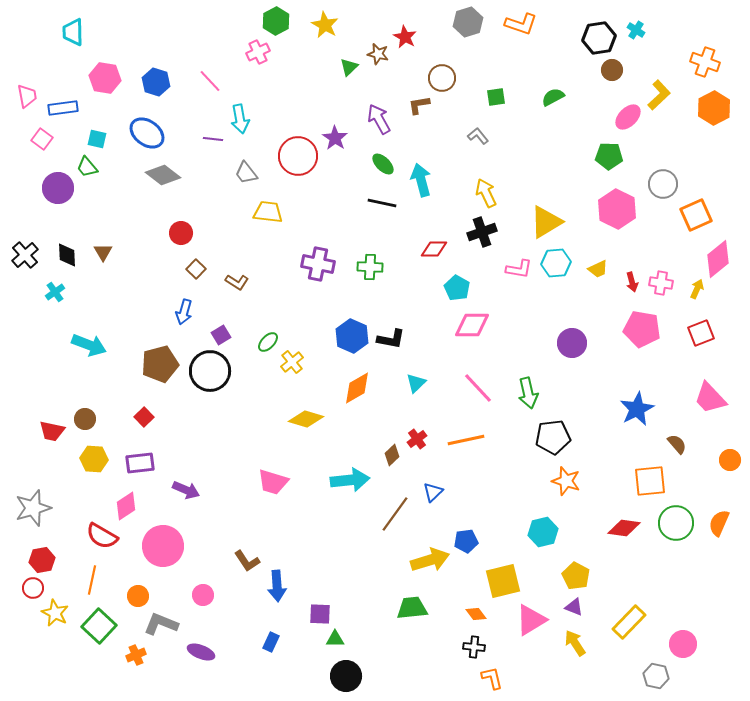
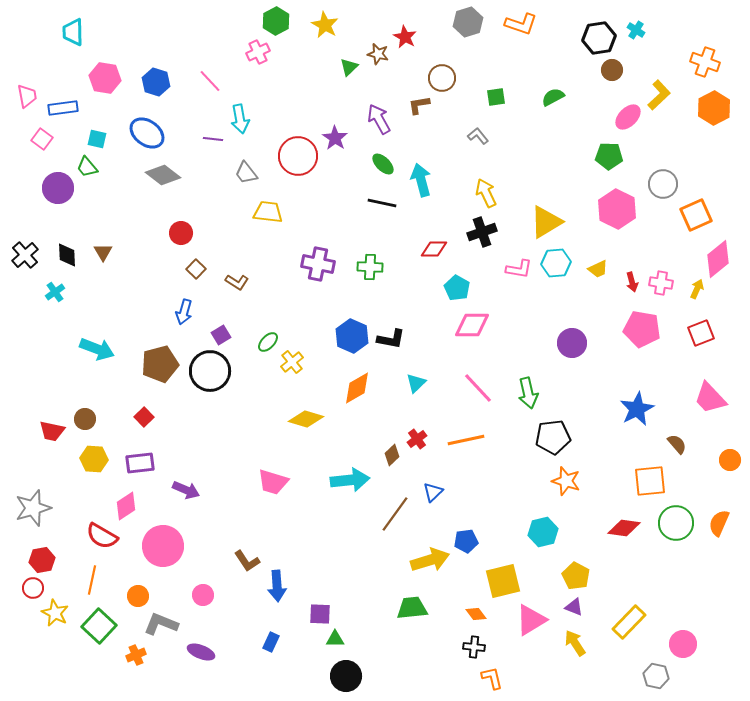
cyan arrow at (89, 345): moved 8 px right, 4 px down
